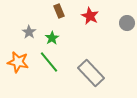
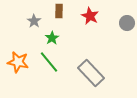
brown rectangle: rotated 24 degrees clockwise
gray star: moved 5 px right, 11 px up
